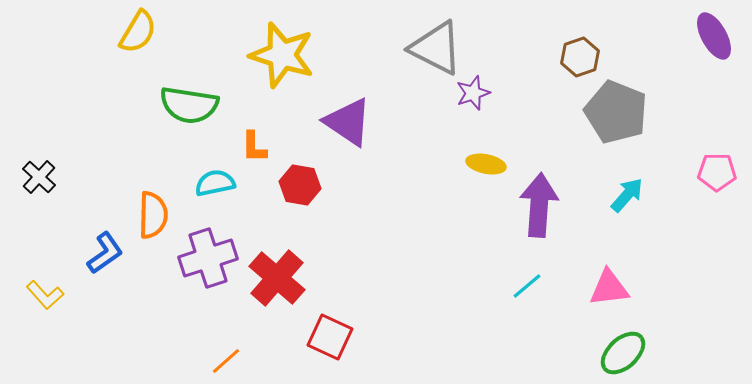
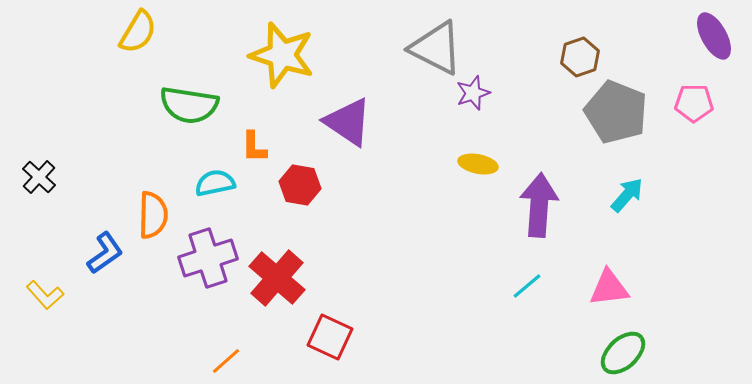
yellow ellipse: moved 8 px left
pink pentagon: moved 23 px left, 69 px up
